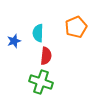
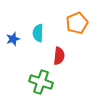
orange pentagon: moved 1 px right, 4 px up
blue star: moved 1 px left, 2 px up
red semicircle: moved 13 px right
